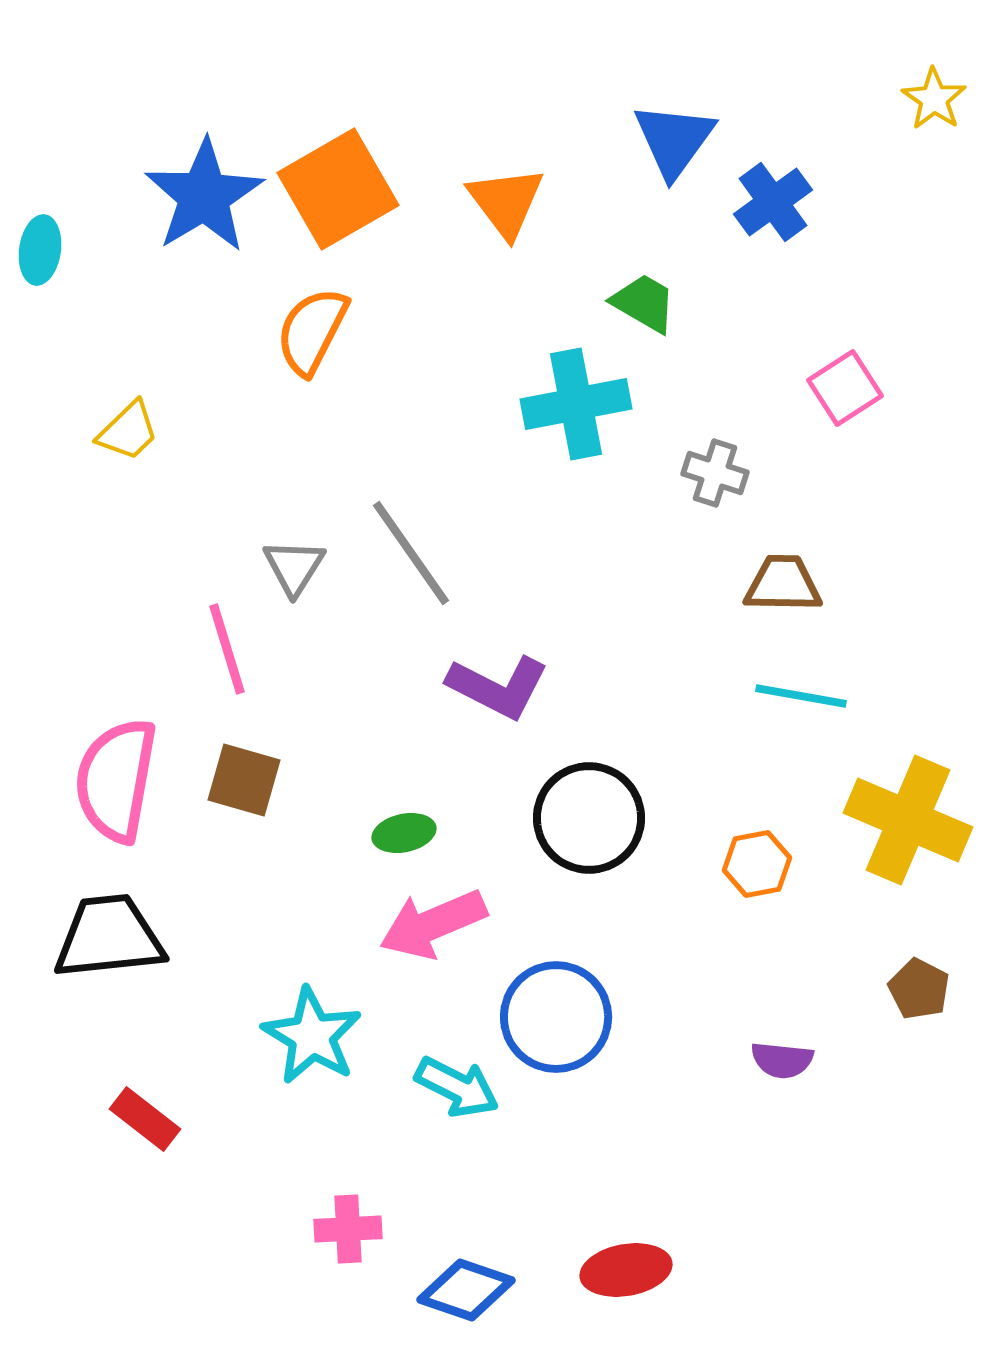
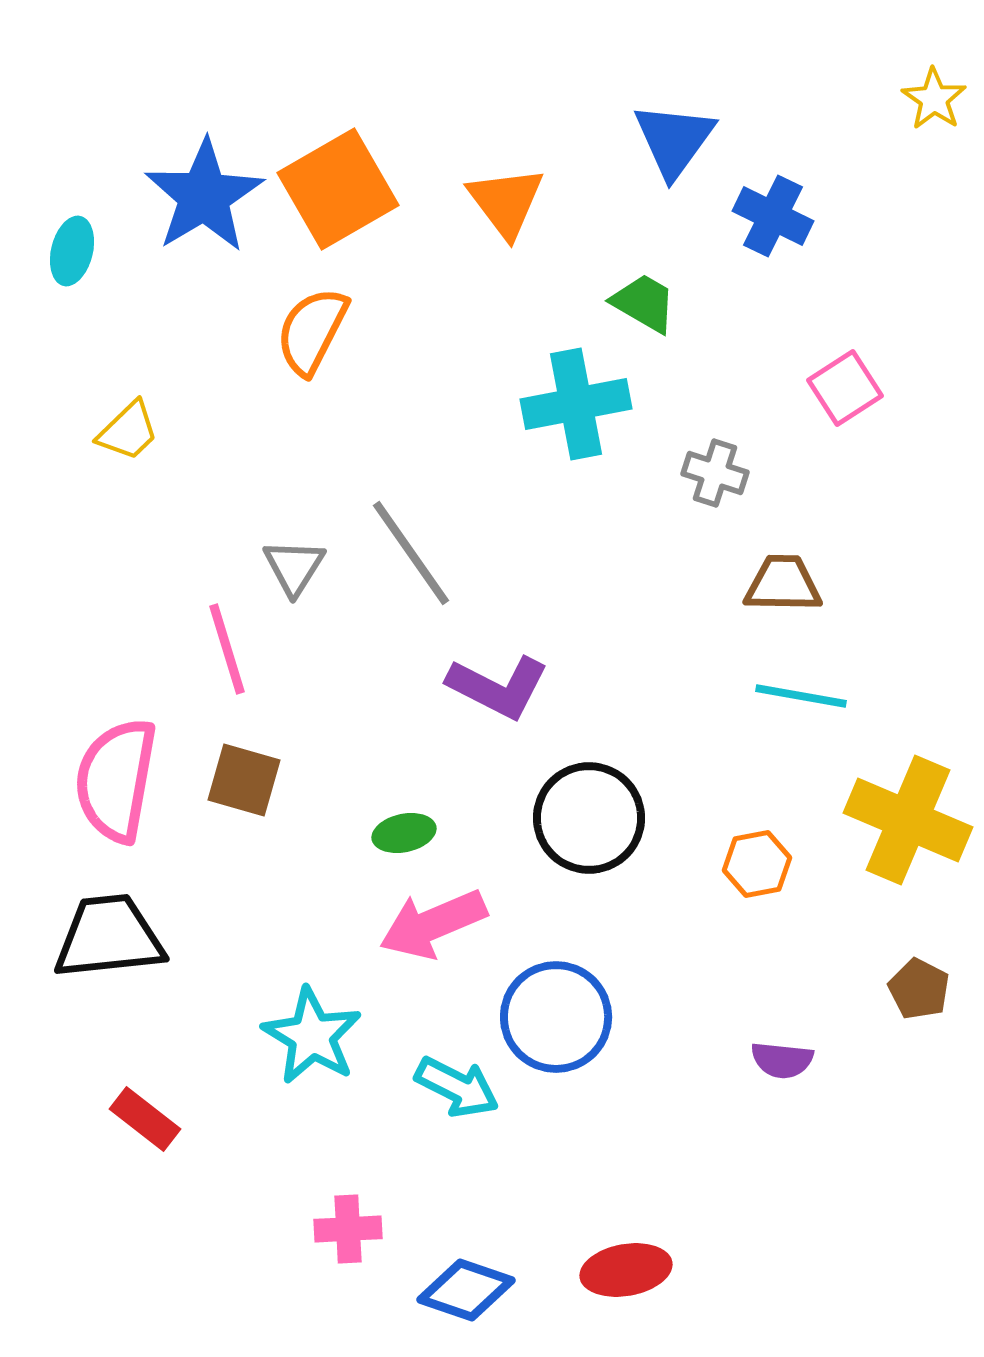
blue cross: moved 14 px down; rotated 28 degrees counterclockwise
cyan ellipse: moved 32 px right, 1 px down; rotated 6 degrees clockwise
